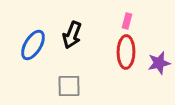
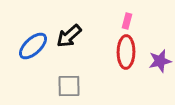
black arrow: moved 3 px left, 1 px down; rotated 28 degrees clockwise
blue ellipse: moved 1 px down; rotated 16 degrees clockwise
purple star: moved 1 px right, 2 px up
